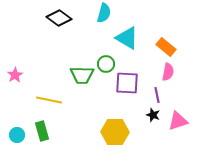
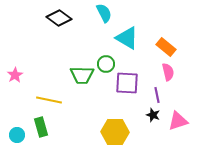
cyan semicircle: rotated 42 degrees counterclockwise
pink semicircle: rotated 24 degrees counterclockwise
green rectangle: moved 1 px left, 4 px up
